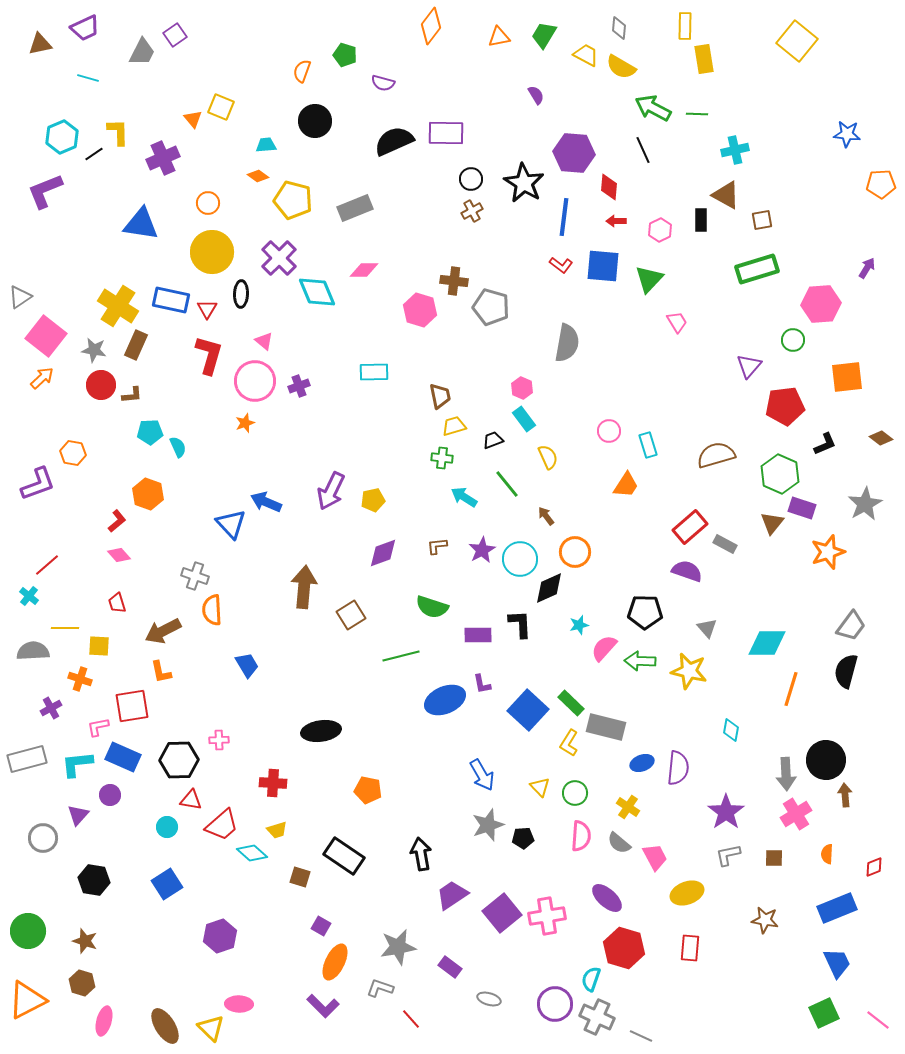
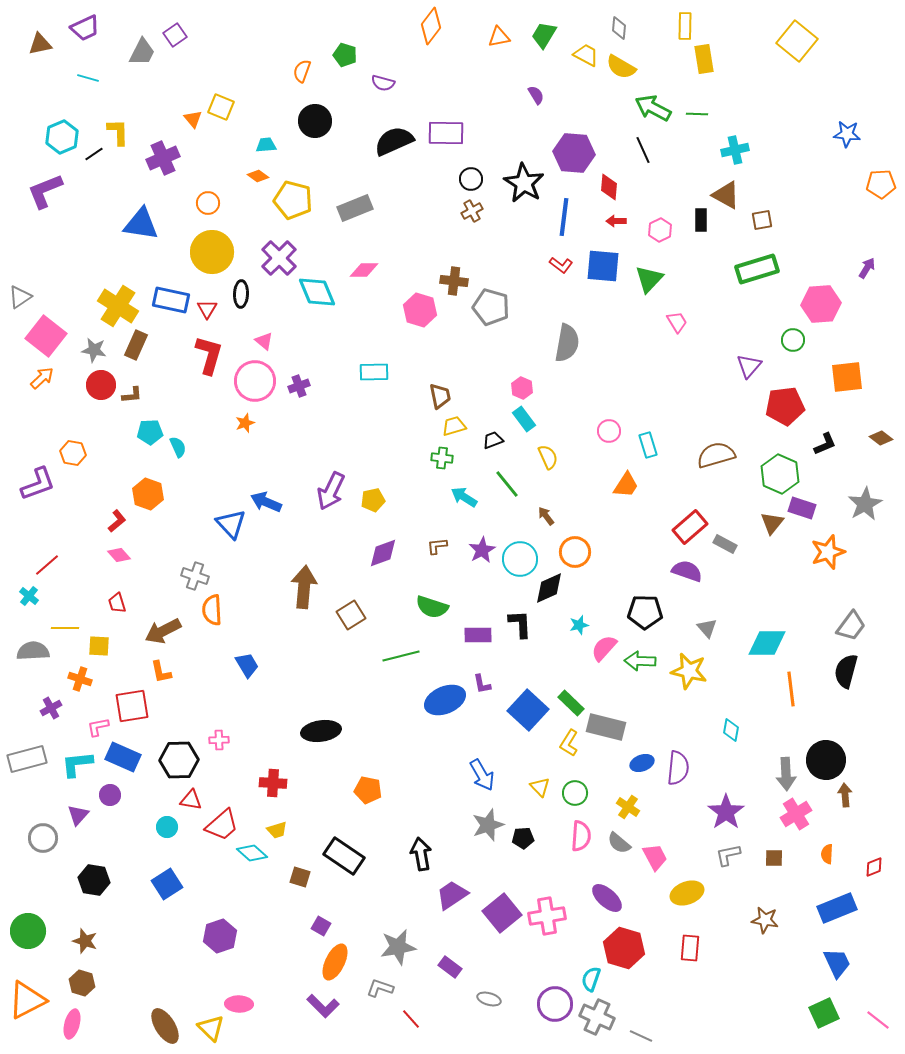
orange line at (791, 689): rotated 24 degrees counterclockwise
pink ellipse at (104, 1021): moved 32 px left, 3 px down
